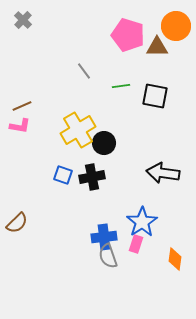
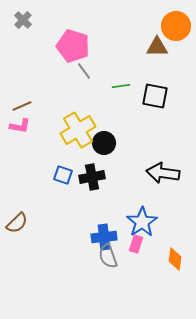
pink pentagon: moved 55 px left, 11 px down
